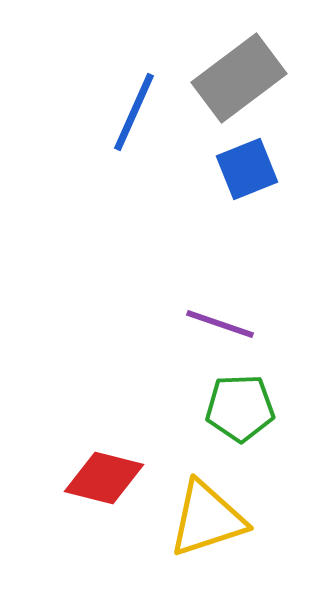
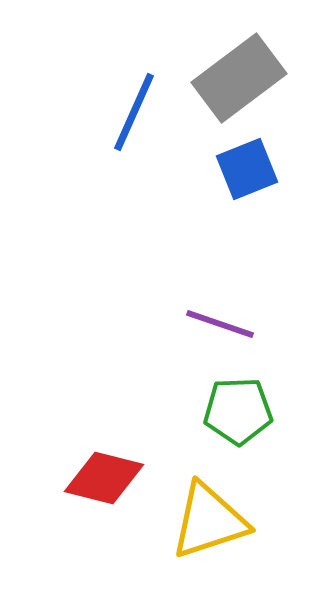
green pentagon: moved 2 px left, 3 px down
yellow triangle: moved 2 px right, 2 px down
